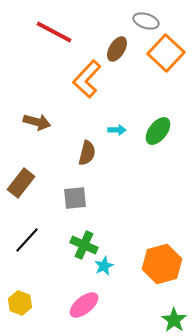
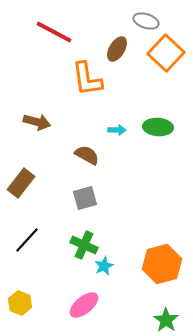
orange L-shape: rotated 51 degrees counterclockwise
green ellipse: moved 4 px up; rotated 56 degrees clockwise
brown semicircle: moved 2 px down; rotated 75 degrees counterclockwise
gray square: moved 10 px right; rotated 10 degrees counterclockwise
green star: moved 8 px left
